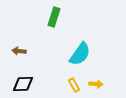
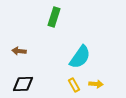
cyan semicircle: moved 3 px down
